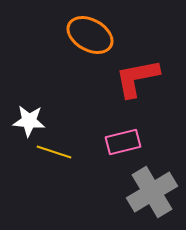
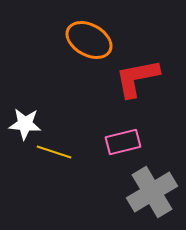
orange ellipse: moved 1 px left, 5 px down
white star: moved 4 px left, 3 px down
